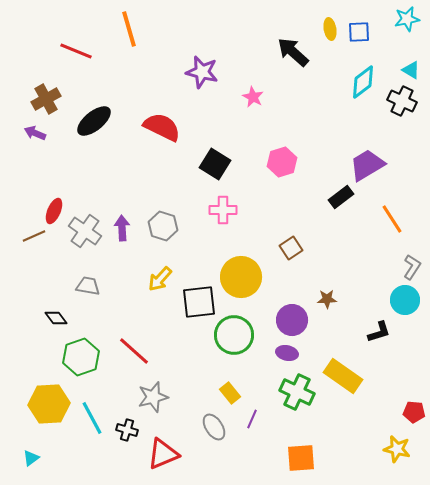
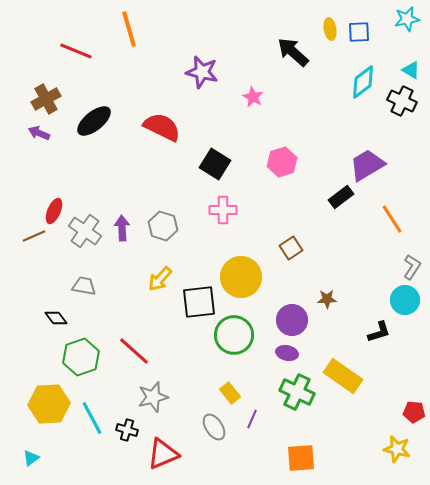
purple arrow at (35, 133): moved 4 px right
gray trapezoid at (88, 286): moved 4 px left
